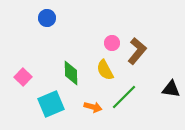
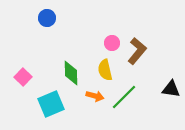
yellow semicircle: rotated 15 degrees clockwise
orange arrow: moved 2 px right, 11 px up
